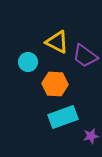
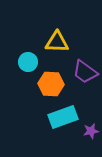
yellow triangle: rotated 25 degrees counterclockwise
purple trapezoid: moved 16 px down
orange hexagon: moved 4 px left
purple star: moved 5 px up
